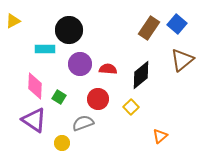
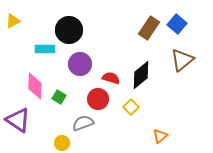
red semicircle: moved 3 px right, 9 px down; rotated 12 degrees clockwise
purple triangle: moved 16 px left
